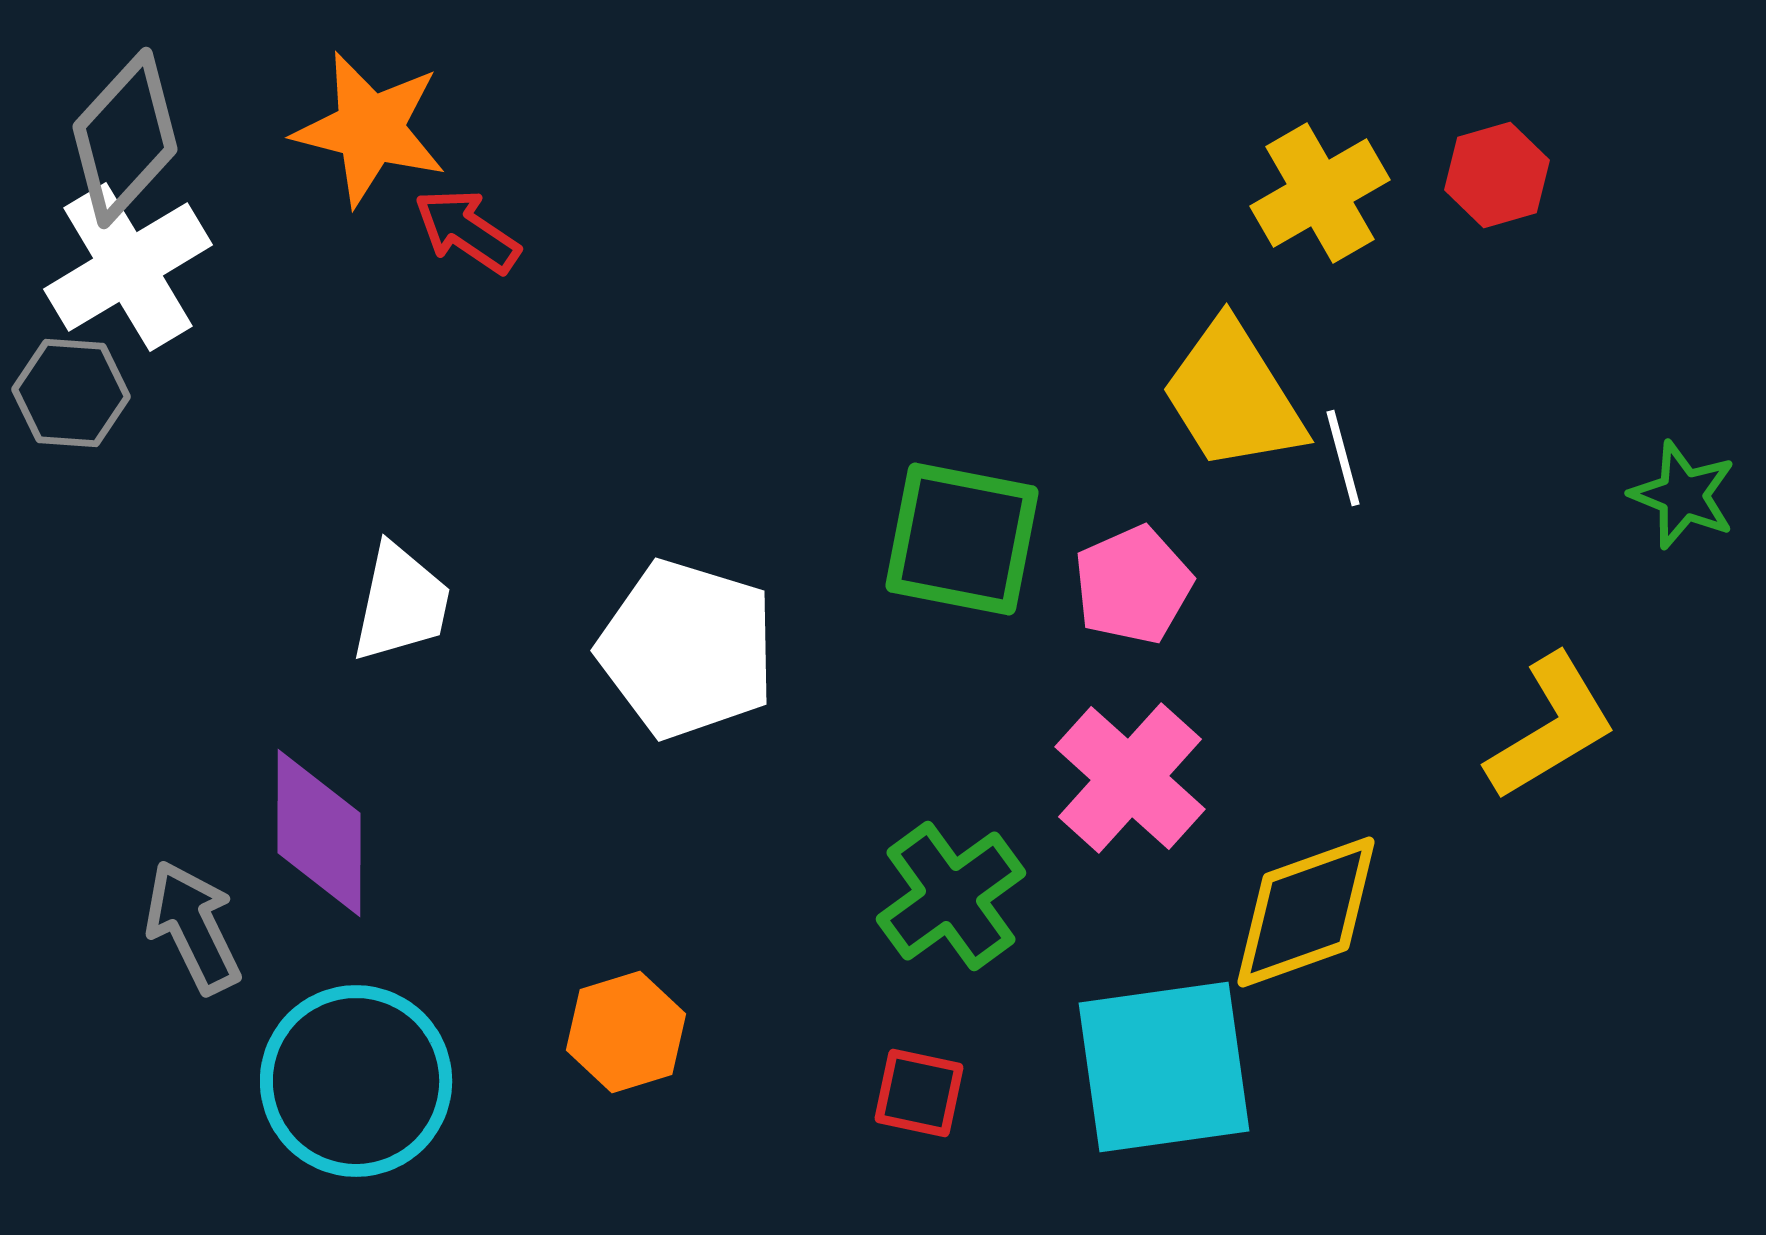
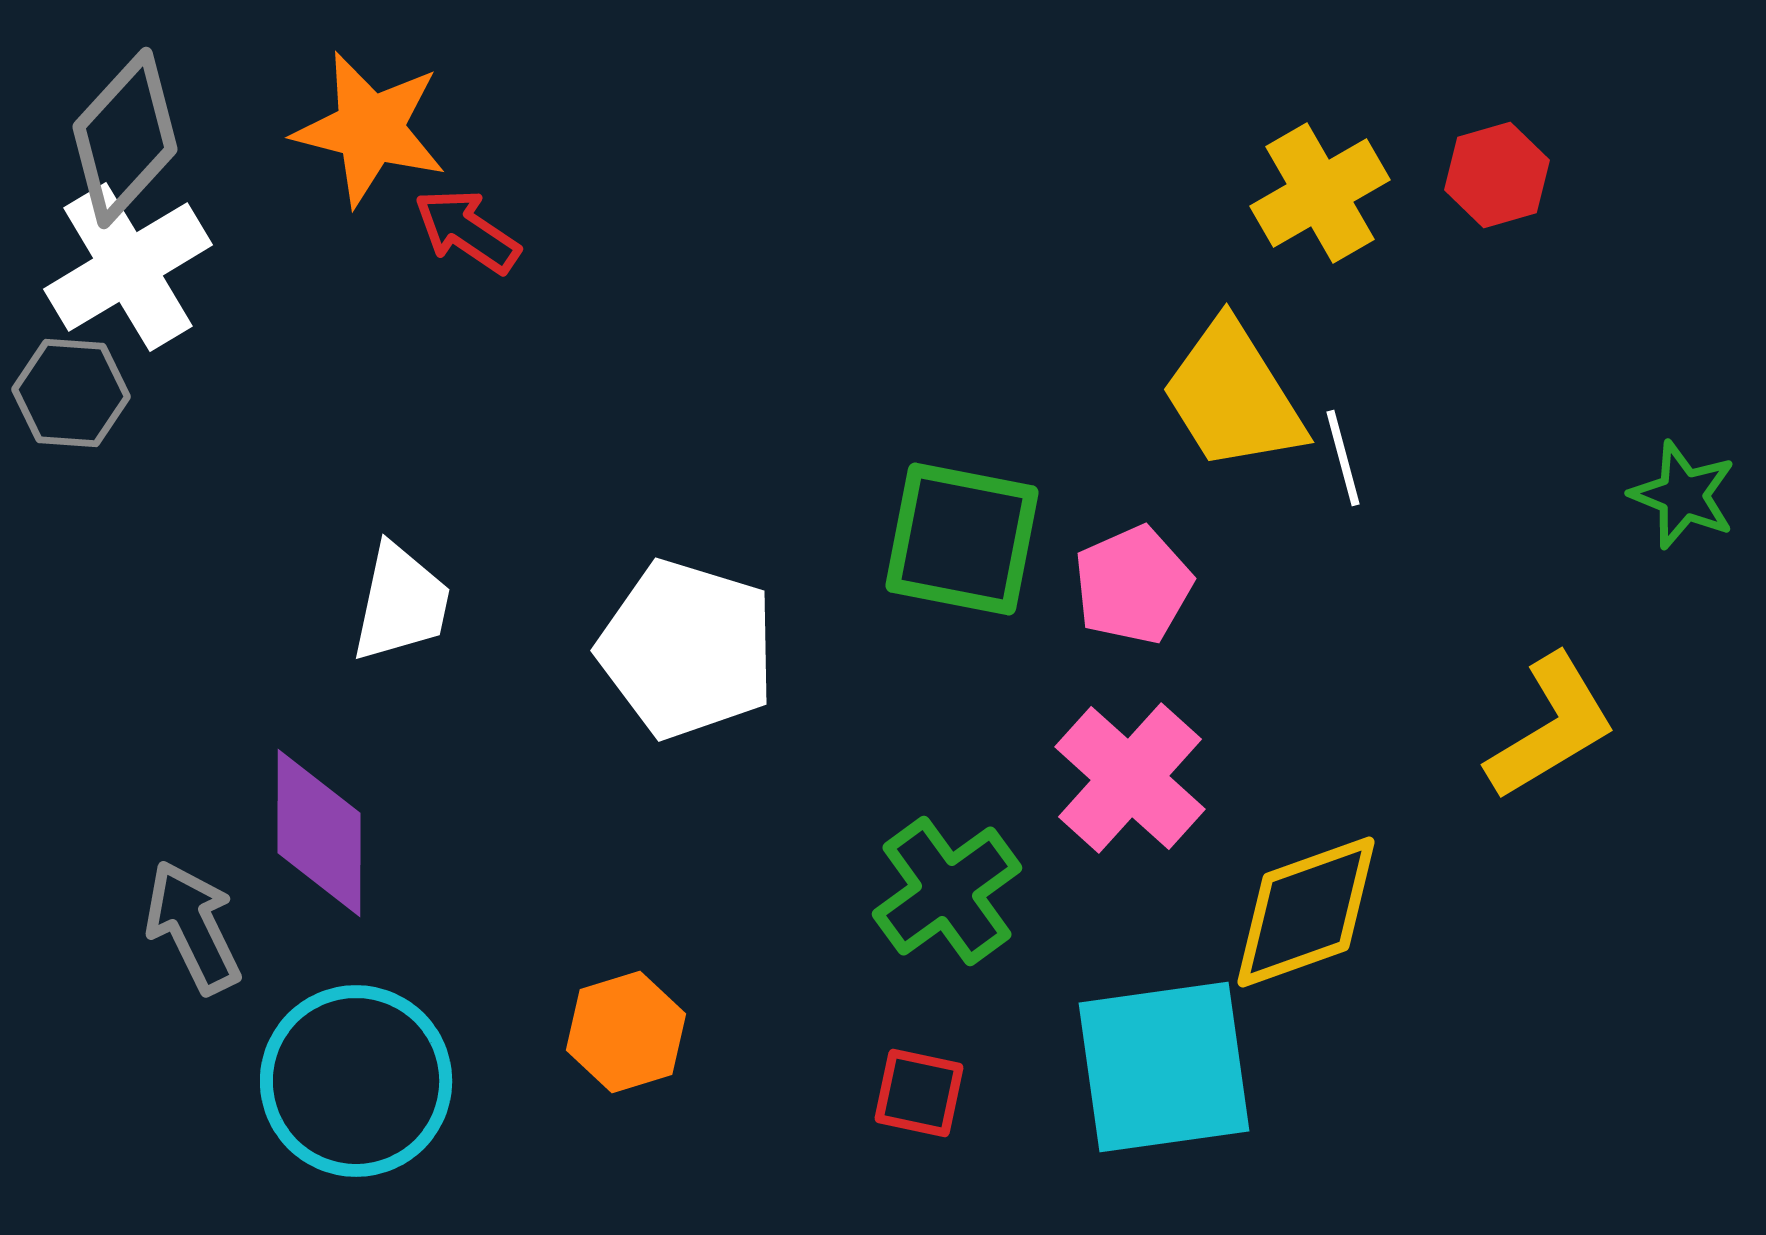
green cross: moved 4 px left, 5 px up
